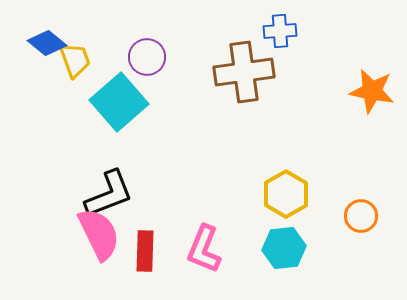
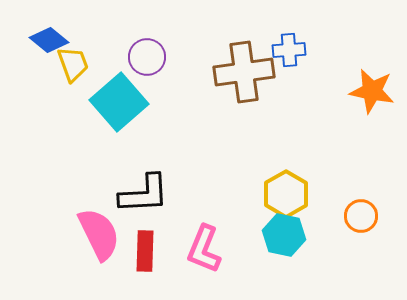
blue cross: moved 9 px right, 19 px down
blue diamond: moved 2 px right, 3 px up
yellow trapezoid: moved 2 px left, 4 px down
black L-shape: moved 35 px right; rotated 18 degrees clockwise
cyan hexagon: moved 13 px up; rotated 18 degrees clockwise
